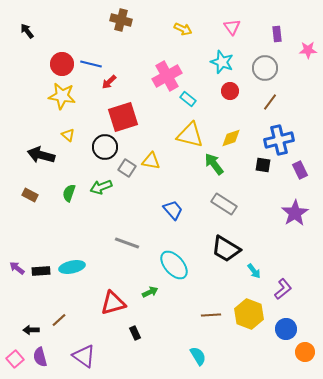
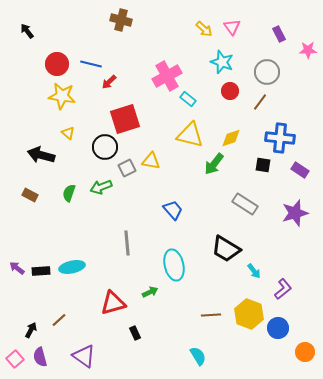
yellow arrow at (183, 29): moved 21 px right; rotated 18 degrees clockwise
purple rectangle at (277, 34): moved 2 px right; rotated 21 degrees counterclockwise
red circle at (62, 64): moved 5 px left
gray circle at (265, 68): moved 2 px right, 4 px down
brown line at (270, 102): moved 10 px left
red square at (123, 117): moved 2 px right, 2 px down
yellow triangle at (68, 135): moved 2 px up
blue cross at (279, 140): moved 1 px right, 2 px up; rotated 20 degrees clockwise
green arrow at (214, 164): rotated 105 degrees counterclockwise
gray square at (127, 168): rotated 30 degrees clockwise
purple rectangle at (300, 170): rotated 30 degrees counterclockwise
gray rectangle at (224, 204): moved 21 px right
purple star at (295, 213): rotated 16 degrees clockwise
gray line at (127, 243): rotated 65 degrees clockwise
cyan ellipse at (174, 265): rotated 28 degrees clockwise
blue circle at (286, 329): moved 8 px left, 1 px up
black arrow at (31, 330): rotated 119 degrees clockwise
